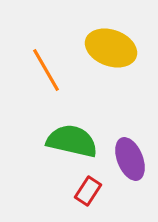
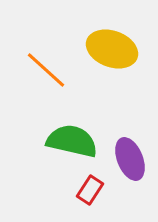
yellow ellipse: moved 1 px right, 1 px down
orange line: rotated 18 degrees counterclockwise
red rectangle: moved 2 px right, 1 px up
